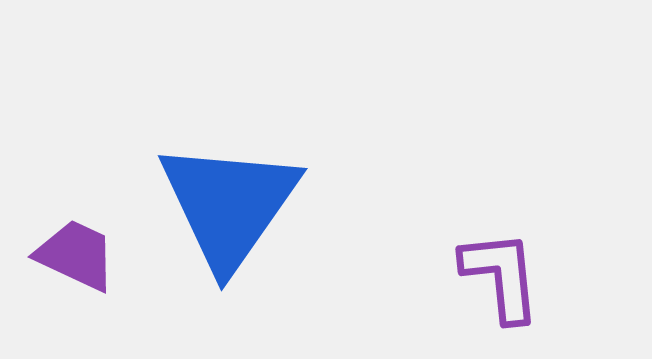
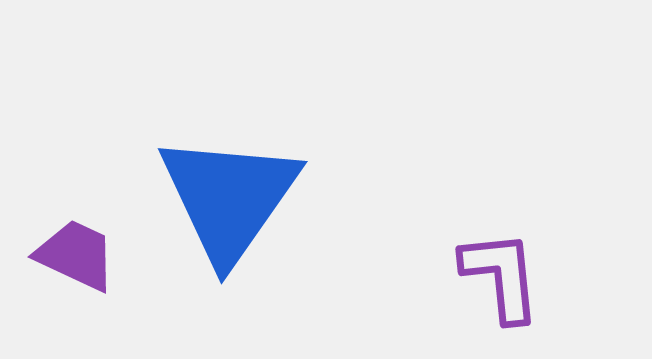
blue triangle: moved 7 px up
